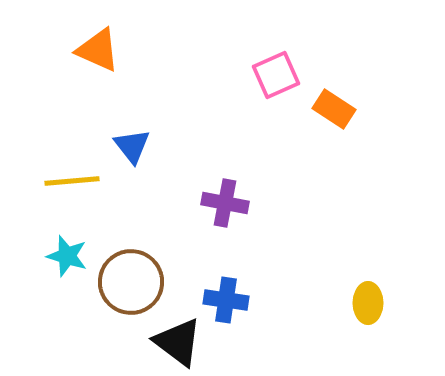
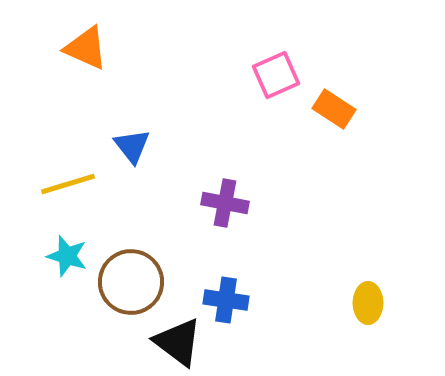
orange triangle: moved 12 px left, 2 px up
yellow line: moved 4 px left, 3 px down; rotated 12 degrees counterclockwise
